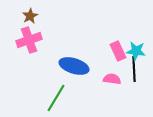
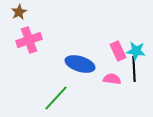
brown star: moved 11 px left, 4 px up
blue ellipse: moved 6 px right, 2 px up
green line: rotated 12 degrees clockwise
